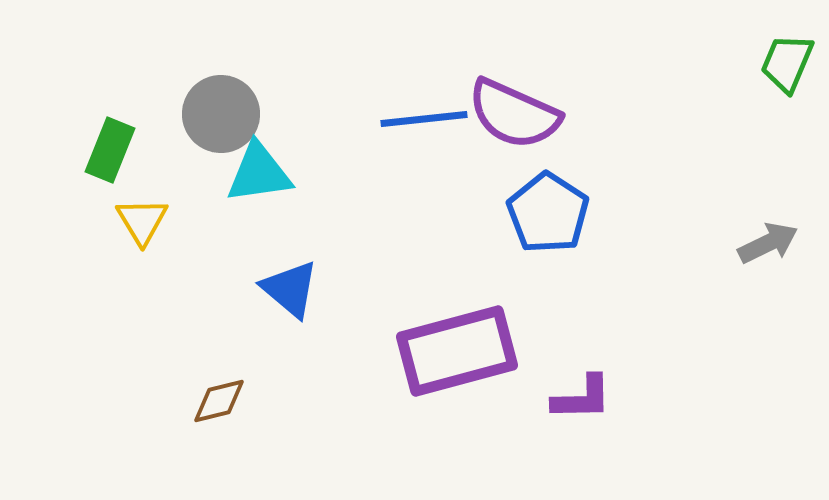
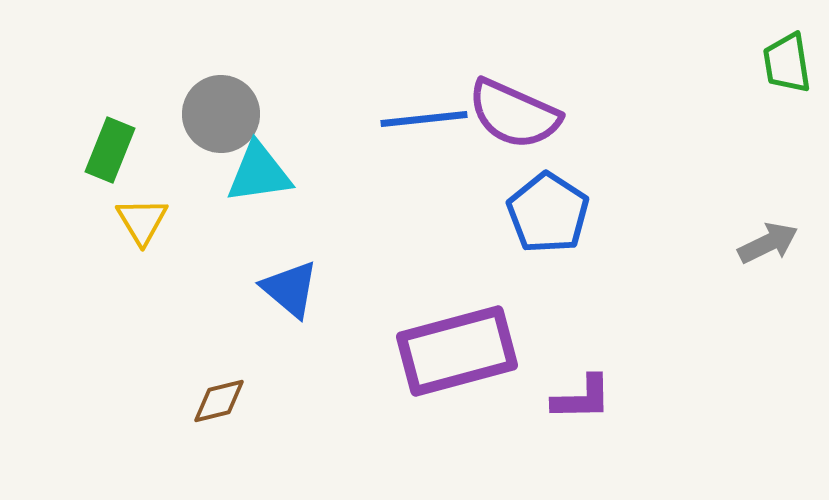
green trapezoid: rotated 32 degrees counterclockwise
